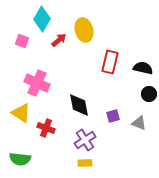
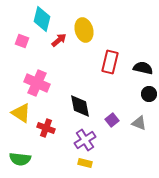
cyan diamond: rotated 15 degrees counterclockwise
black diamond: moved 1 px right, 1 px down
purple square: moved 1 px left, 4 px down; rotated 24 degrees counterclockwise
yellow rectangle: rotated 16 degrees clockwise
